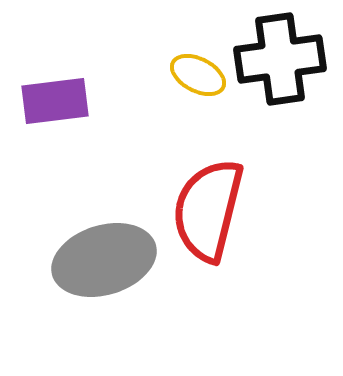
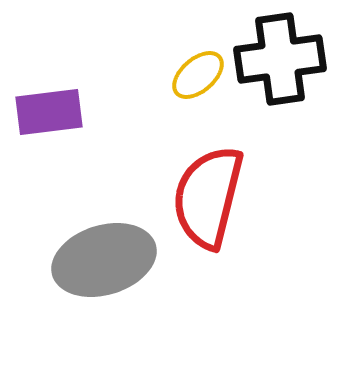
yellow ellipse: rotated 68 degrees counterclockwise
purple rectangle: moved 6 px left, 11 px down
red semicircle: moved 13 px up
